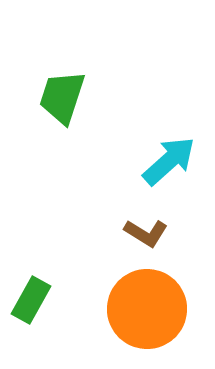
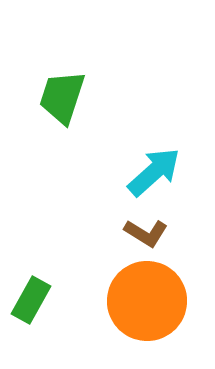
cyan arrow: moved 15 px left, 11 px down
orange circle: moved 8 px up
